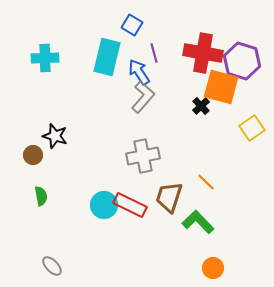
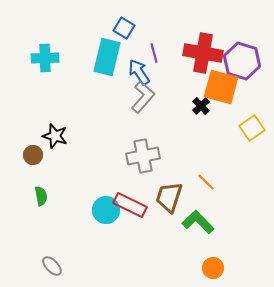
blue square: moved 8 px left, 3 px down
cyan circle: moved 2 px right, 5 px down
